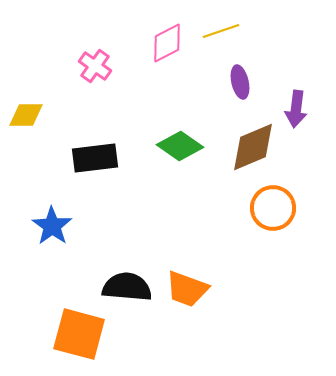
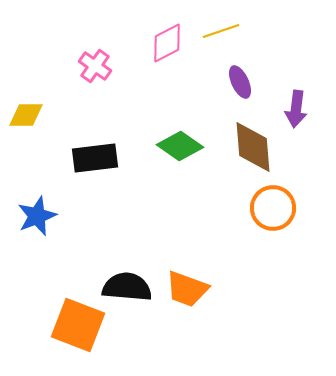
purple ellipse: rotated 12 degrees counterclockwise
brown diamond: rotated 72 degrees counterclockwise
blue star: moved 15 px left, 10 px up; rotated 15 degrees clockwise
orange square: moved 1 px left, 9 px up; rotated 6 degrees clockwise
